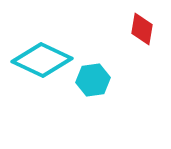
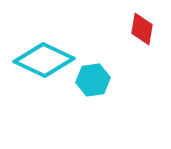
cyan diamond: moved 2 px right
